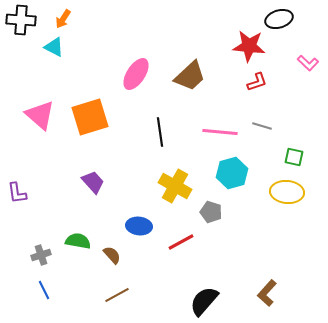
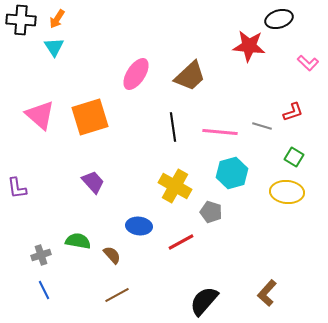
orange arrow: moved 6 px left
cyan triangle: rotated 30 degrees clockwise
red L-shape: moved 36 px right, 30 px down
black line: moved 13 px right, 5 px up
green square: rotated 18 degrees clockwise
purple L-shape: moved 5 px up
